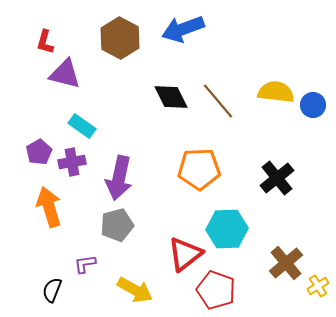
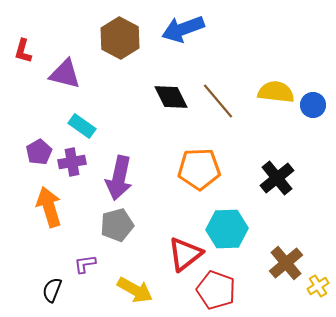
red L-shape: moved 22 px left, 9 px down
